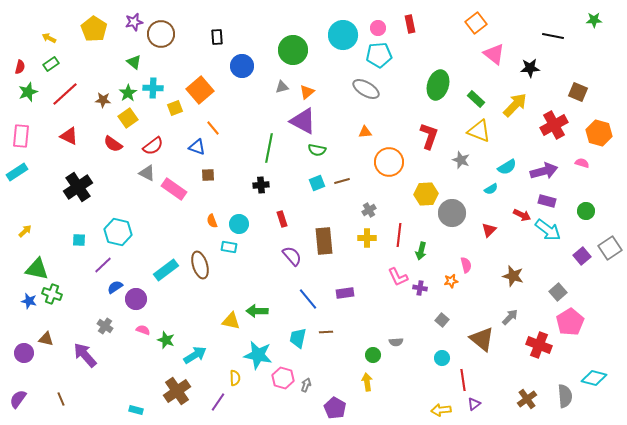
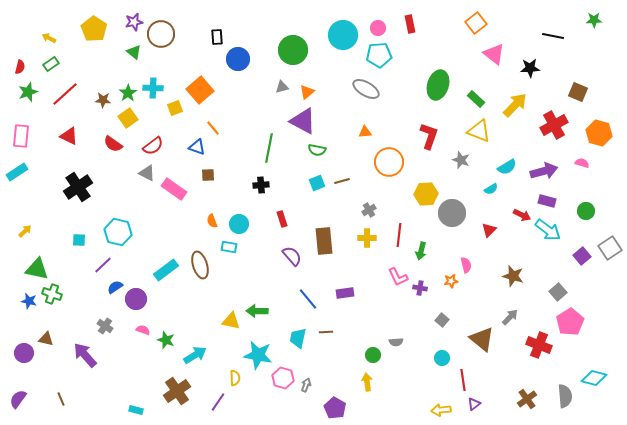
green triangle at (134, 62): moved 10 px up
blue circle at (242, 66): moved 4 px left, 7 px up
